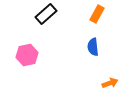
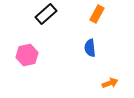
blue semicircle: moved 3 px left, 1 px down
